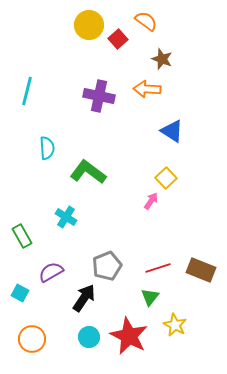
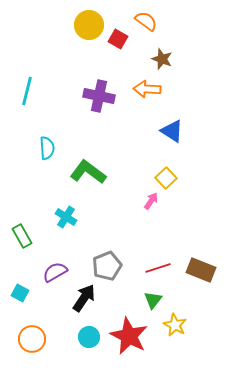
red square: rotated 18 degrees counterclockwise
purple semicircle: moved 4 px right
green triangle: moved 3 px right, 3 px down
